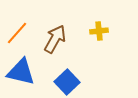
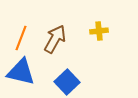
orange line: moved 4 px right, 5 px down; rotated 20 degrees counterclockwise
